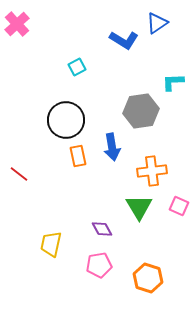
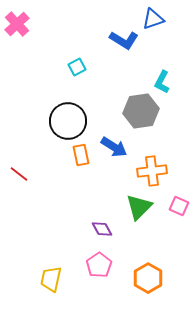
blue triangle: moved 4 px left, 4 px up; rotated 15 degrees clockwise
cyan L-shape: moved 11 px left; rotated 60 degrees counterclockwise
black circle: moved 2 px right, 1 px down
blue arrow: moved 2 px right; rotated 48 degrees counterclockwise
orange rectangle: moved 3 px right, 1 px up
green triangle: rotated 16 degrees clockwise
yellow trapezoid: moved 35 px down
pink pentagon: rotated 25 degrees counterclockwise
orange hexagon: rotated 12 degrees clockwise
